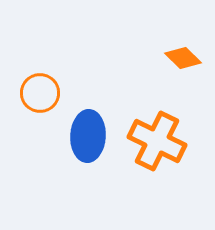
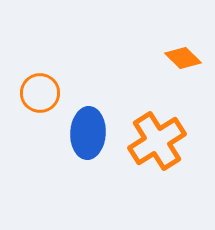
blue ellipse: moved 3 px up
orange cross: rotated 32 degrees clockwise
